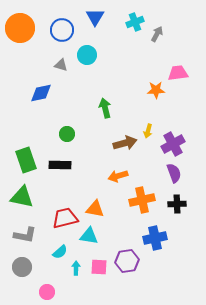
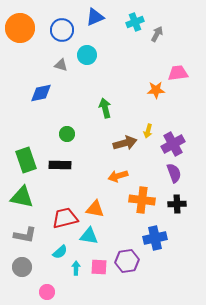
blue triangle: rotated 36 degrees clockwise
orange cross: rotated 20 degrees clockwise
